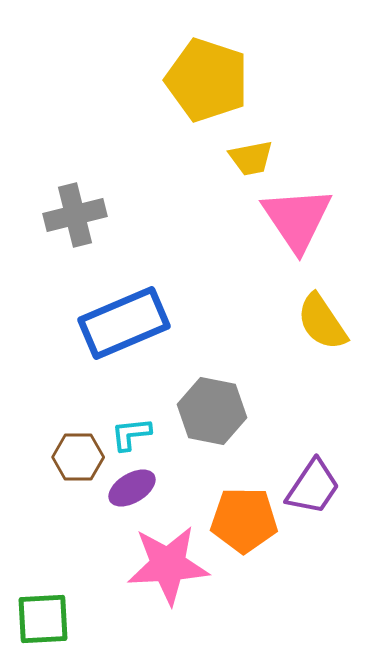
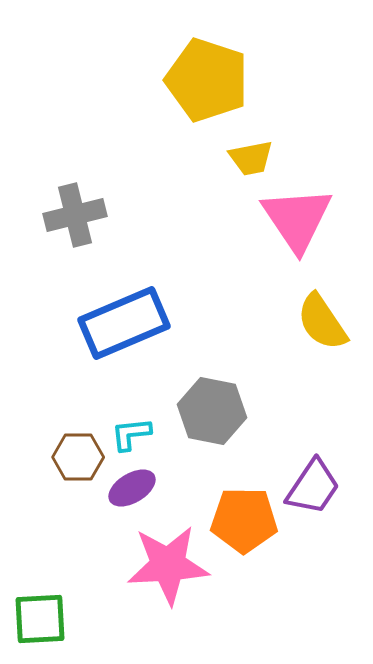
green square: moved 3 px left
